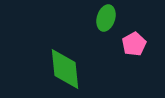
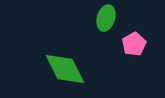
green diamond: rotated 21 degrees counterclockwise
